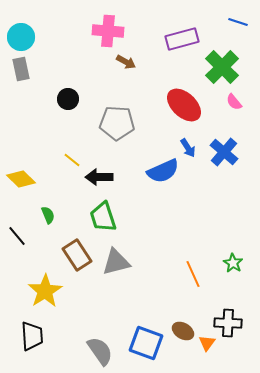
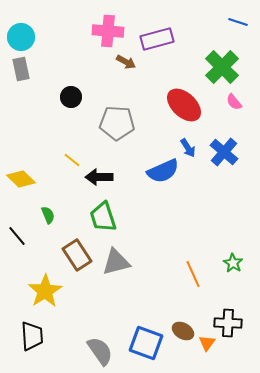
purple rectangle: moved 25 px left
black circle: moved 3 px right, 2 px up
